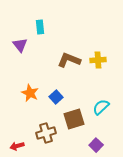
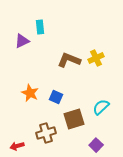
purple triangle: moved 2 px right, 4 px up; rotated 42 degrees clockwise
yellow cross: moved 2 px left, 2 px up; rotated 21 degrees counterclockwise
blue square: rotated 24 degrees counterclockwise
